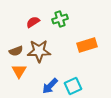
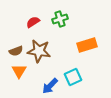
brown star: rotated 10 degrees clockwise
cyan square: moved 9 px up
